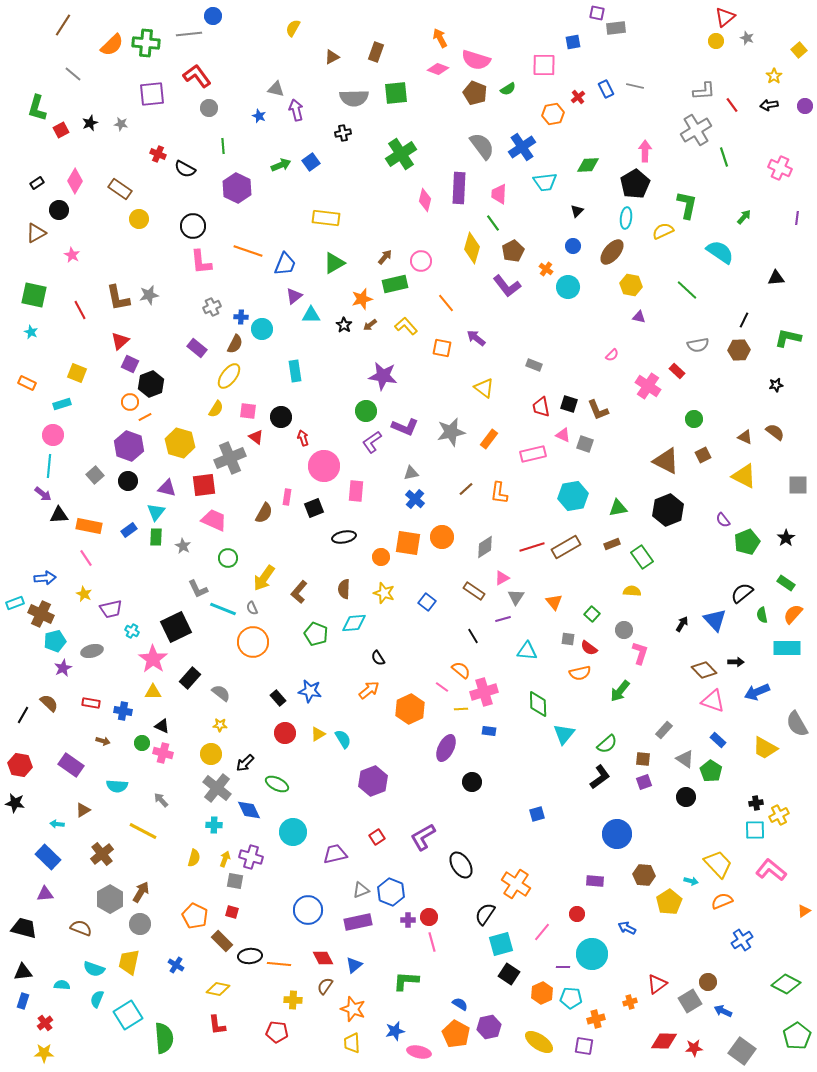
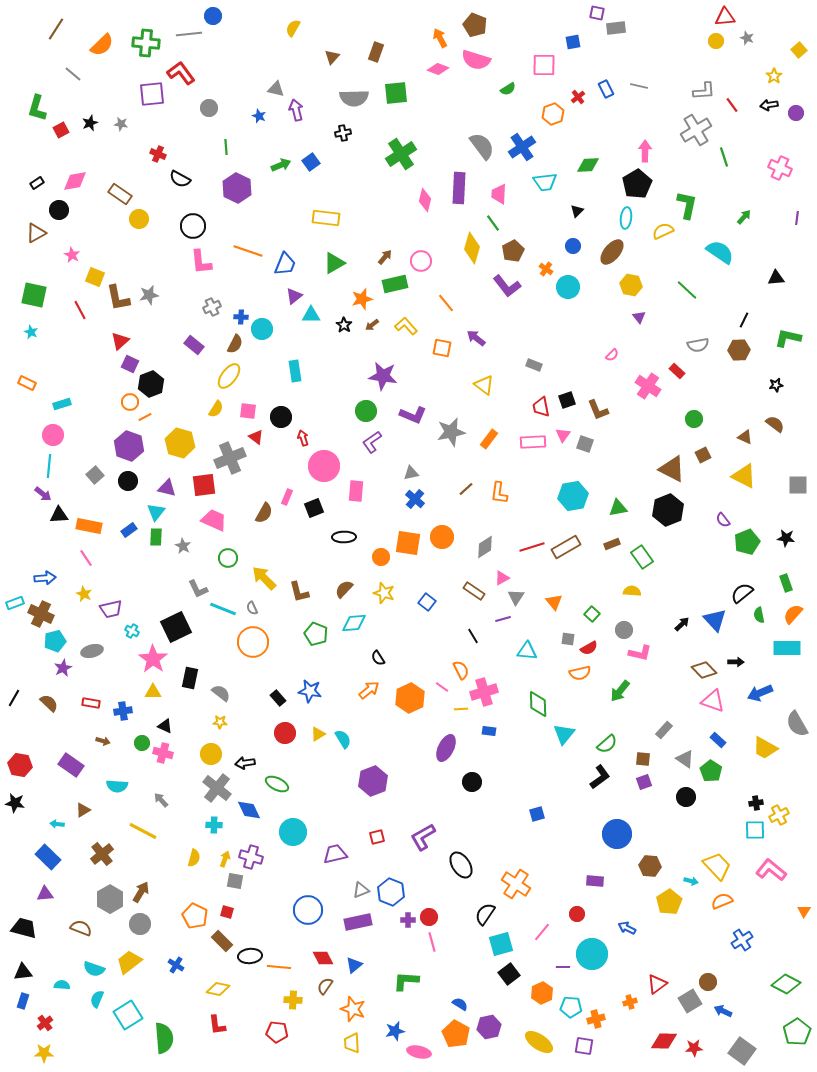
red triangle at (725, 17): rotated 35 degrees clockwise
brown line at (63, 25): moved 7 px left, 4 px down
orange semicircle at (112, 45): moved 10 px left
brown triangle at (332, 57): rotated 21 degrees counterclockwise
red L-shape at (197, 76): moved 16 px left, 3 px up
gray line at (635, 86): moved 4 px right
brown pentagon at (475, 93): moved 68 px up
purple circle at (805, 106): moved 9 px left, 7 px down
orange hexagon at (553, 114): rotated 10 degrees counterclockwise
green line at (223, 146): moved 3 px right, 1 px down
black semicircle at (185, 169): moved 5 px left, 10 px down
pink diamond at (75, 181): rotated 50 degrees clockwise
black pentagon at (635, 184): moved 2 px right
brown rectangle at (120, 189): moved 5 px down
purple triangle at (639, 317): rotated 40 degrees clockwise
brown arrow at (370, 325): moved 2 px right
purple rectangle at (197, 348): moved 3 px left, 3 px up
yellow square at (77, 373): moved 18 px right, 96 px up
yellow triangle at (484, 388): moved 3 px up
black square at (569, 404): moved 2 px left, 4 px up; rotated 36 degrees counterclockwise
purple L-shape at (405, 427): moved 8 px right, 12 px up
brown semicircle at (775, 432): moved 8 px up
pink triangle at (563, 435): rotated 42 degrees clockwise
pink rectangle at (533, 454): moved 12 px up; rotated 10 degrees clockwise
brown triangle at (666, 461): moved 6 px right, 8 px down
pink rectangle at (287, 497): rotated 14 degrees clockwise
black ellipse at (344, 537): rotated 10 degrees clockwise
black star at (786, 538): rotated 30 degrees counterclockwise
yellow arrow at (264, 578): rotated 100 degrees clockwise
green rectangle at (786, 583): rotated 36 degrees clockwise
brown semicircle at (344, 589): rotated 42 degrees clockwise
brown L-shape at (299, 592): rotated 55 degrees counterclockwise
green semicircle at (762, 615): moved 3 px left
black arrow at (682, 624): rotated 14 degrees clockwise
red semicircle at (589, 648): rotated 66 degrees counterclockwise
pink L-shape at (640, 653): rotated 85 degrees clockwise
orange semicircle at (461, 670): rotated 24 degrees clockwise
black rectangle at (190, 678): rotated 30 degrees counterclockwise
blue arrow at (757, 692): moved 3 px right, 1 px down
orange hexagon at (410, 709): moved 11 px up
blue cross at (123, 711): rotated 18 degrees counterclockwise
black line at (23, 715): moved 9 px left, 17 px up
yellow star at (220, 725): moved 3 px up
black triangle at (162, 726): moved 3 px right
black arrow at (245, 763): rotated 36 degrees clockwise
red square at (377, 837): rotated 21 degrees clockwise
yellow trapezoid at (718, 864): moved 1 px left, 2 px down
brown hexagon at (644, 875): moved 6 px right, 9 px up
orange triangle at (804, 911): rotated 24 degrees counterclockwise
red square at (232, 912): moved 5 px left
yellow trapezoid at (129, 962): rotated 40 degrees clockwise
orange line at (279, 964): moved 3 px down
black square at (509, 974): rotated 20 degrees clockwise
cyan pentagon at (571, 998): moved 9 px down
green pentagon at (797, 1036): moved 4 px up
